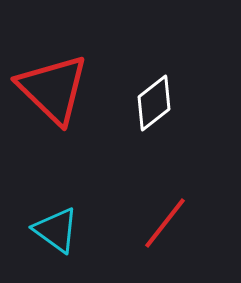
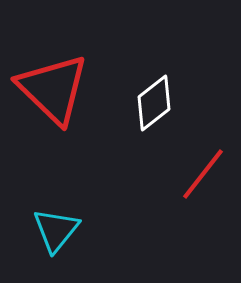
red line: moved 38 px right, 49 px up
cyan triangle: rotated 33 degrees clockwise
